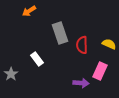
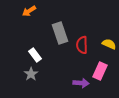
white rectangle: moved 2 px left, 4 px up
gray star: moved 20 px right
